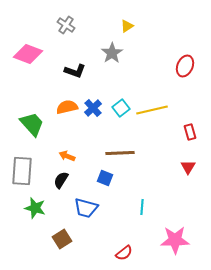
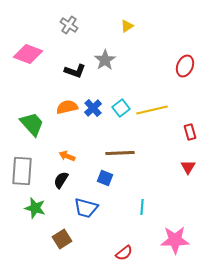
gray cross: moved 3 px right
gray star: moved 7 px left, 7 px down
